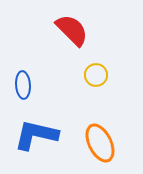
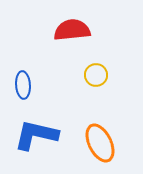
red semicircle: rotated 51 degrees counterclockwise
